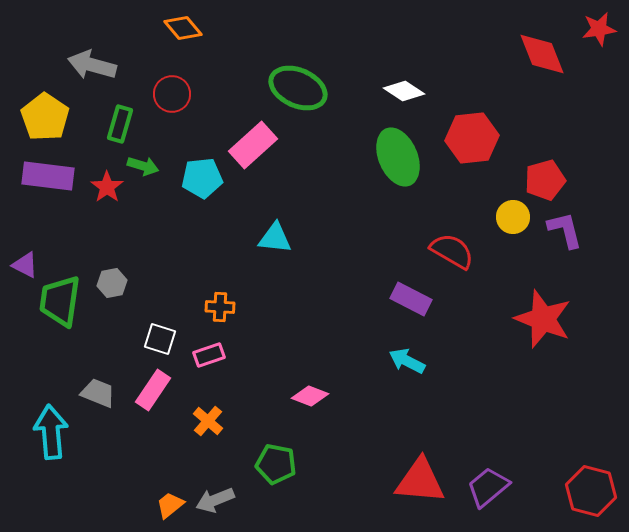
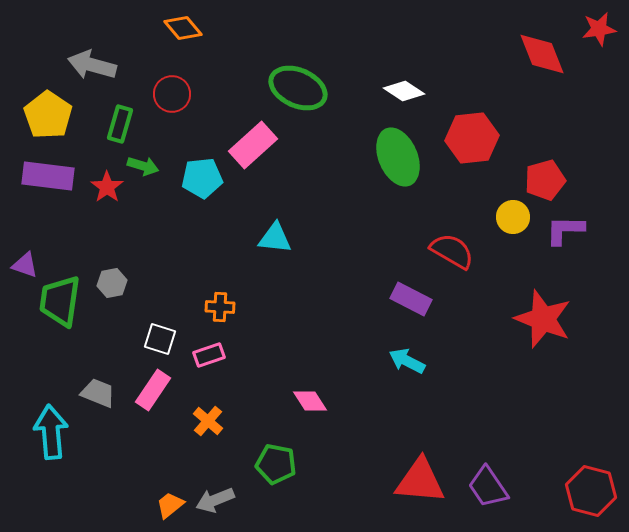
yellow pentagon at (45, 117): moved 3 px right, 2 px up
purple L-shape at (565, 230): rotated 75 degrees counterclockwise
purple triangle at (25, 265): rotated 8 degrees counterclockwise
pink diamond at (310, 396): moved 5 px down; rotated 36 degrees clockwise
purple trapezoid at (488, 487): rotated 84 degrees counterclockwise
